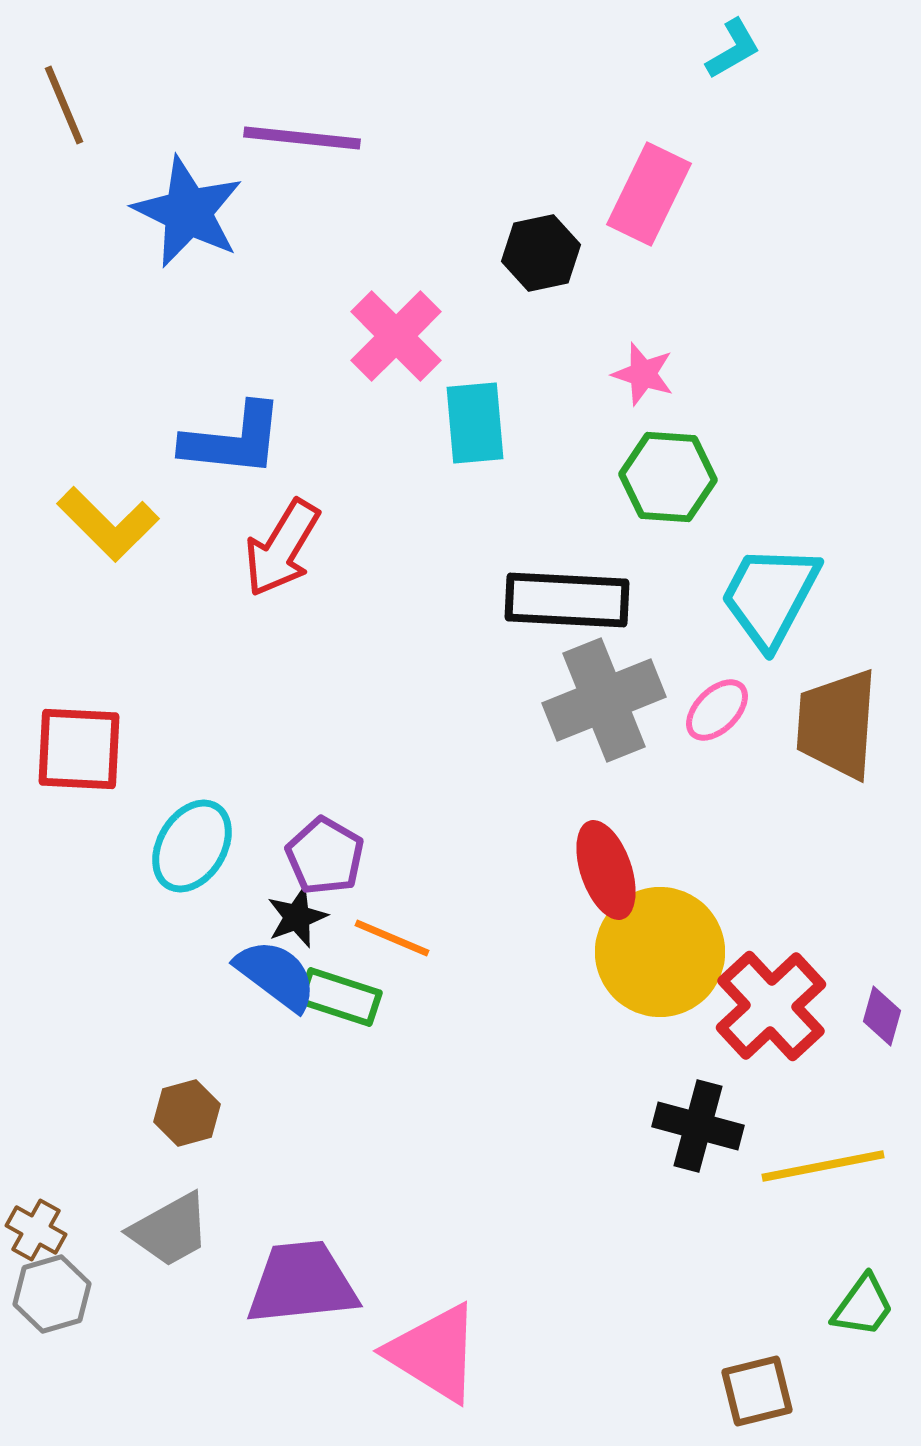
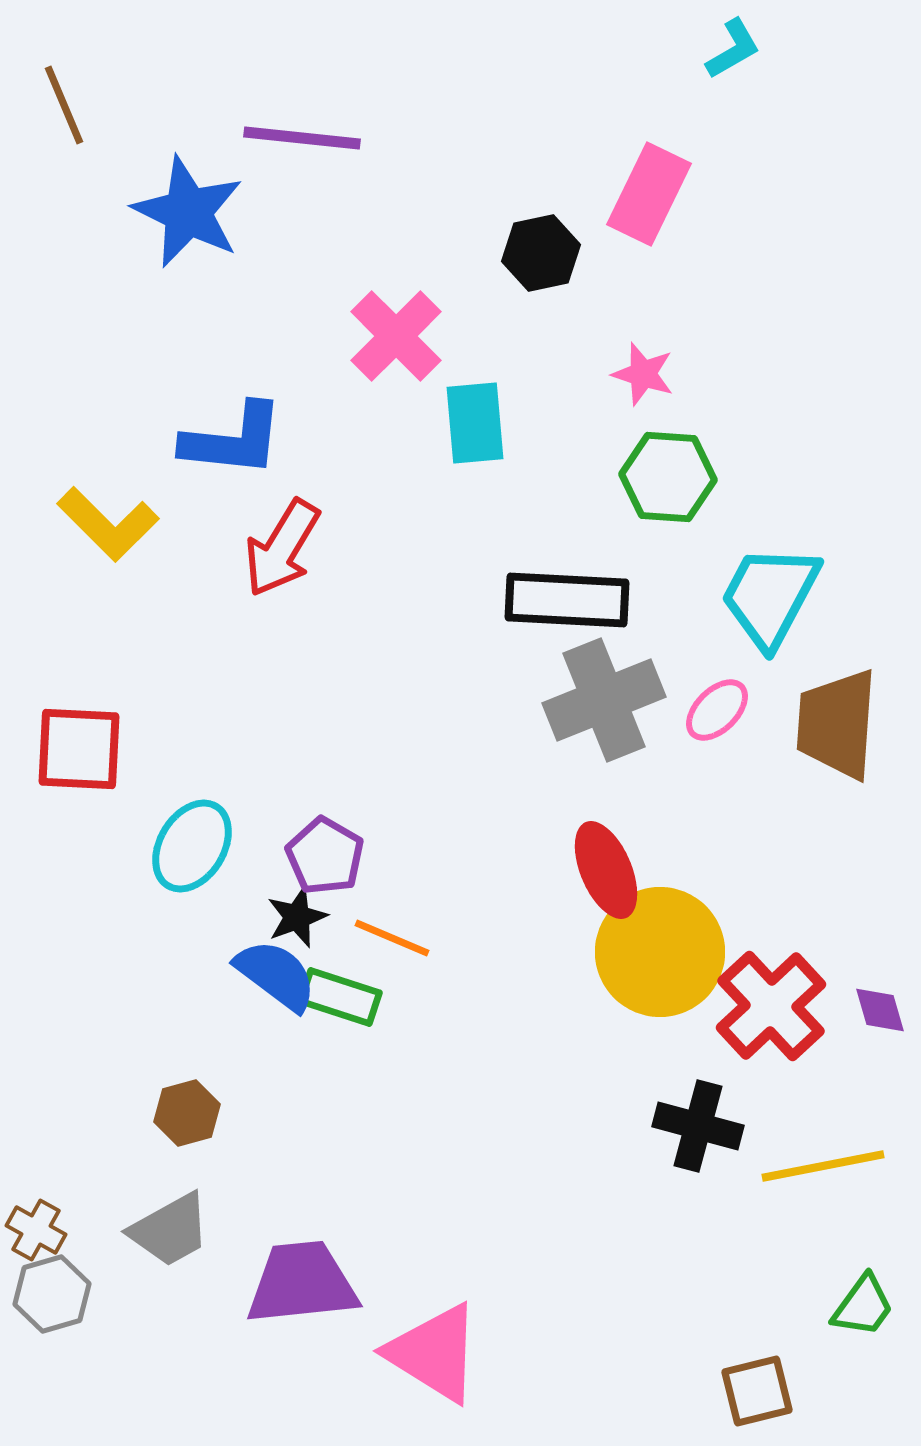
red ellipse: rotated 4 degrees counterclockwise
purple diamond: moved 2 px left, 6 px up; rotated 32 degrees counterclockwise
